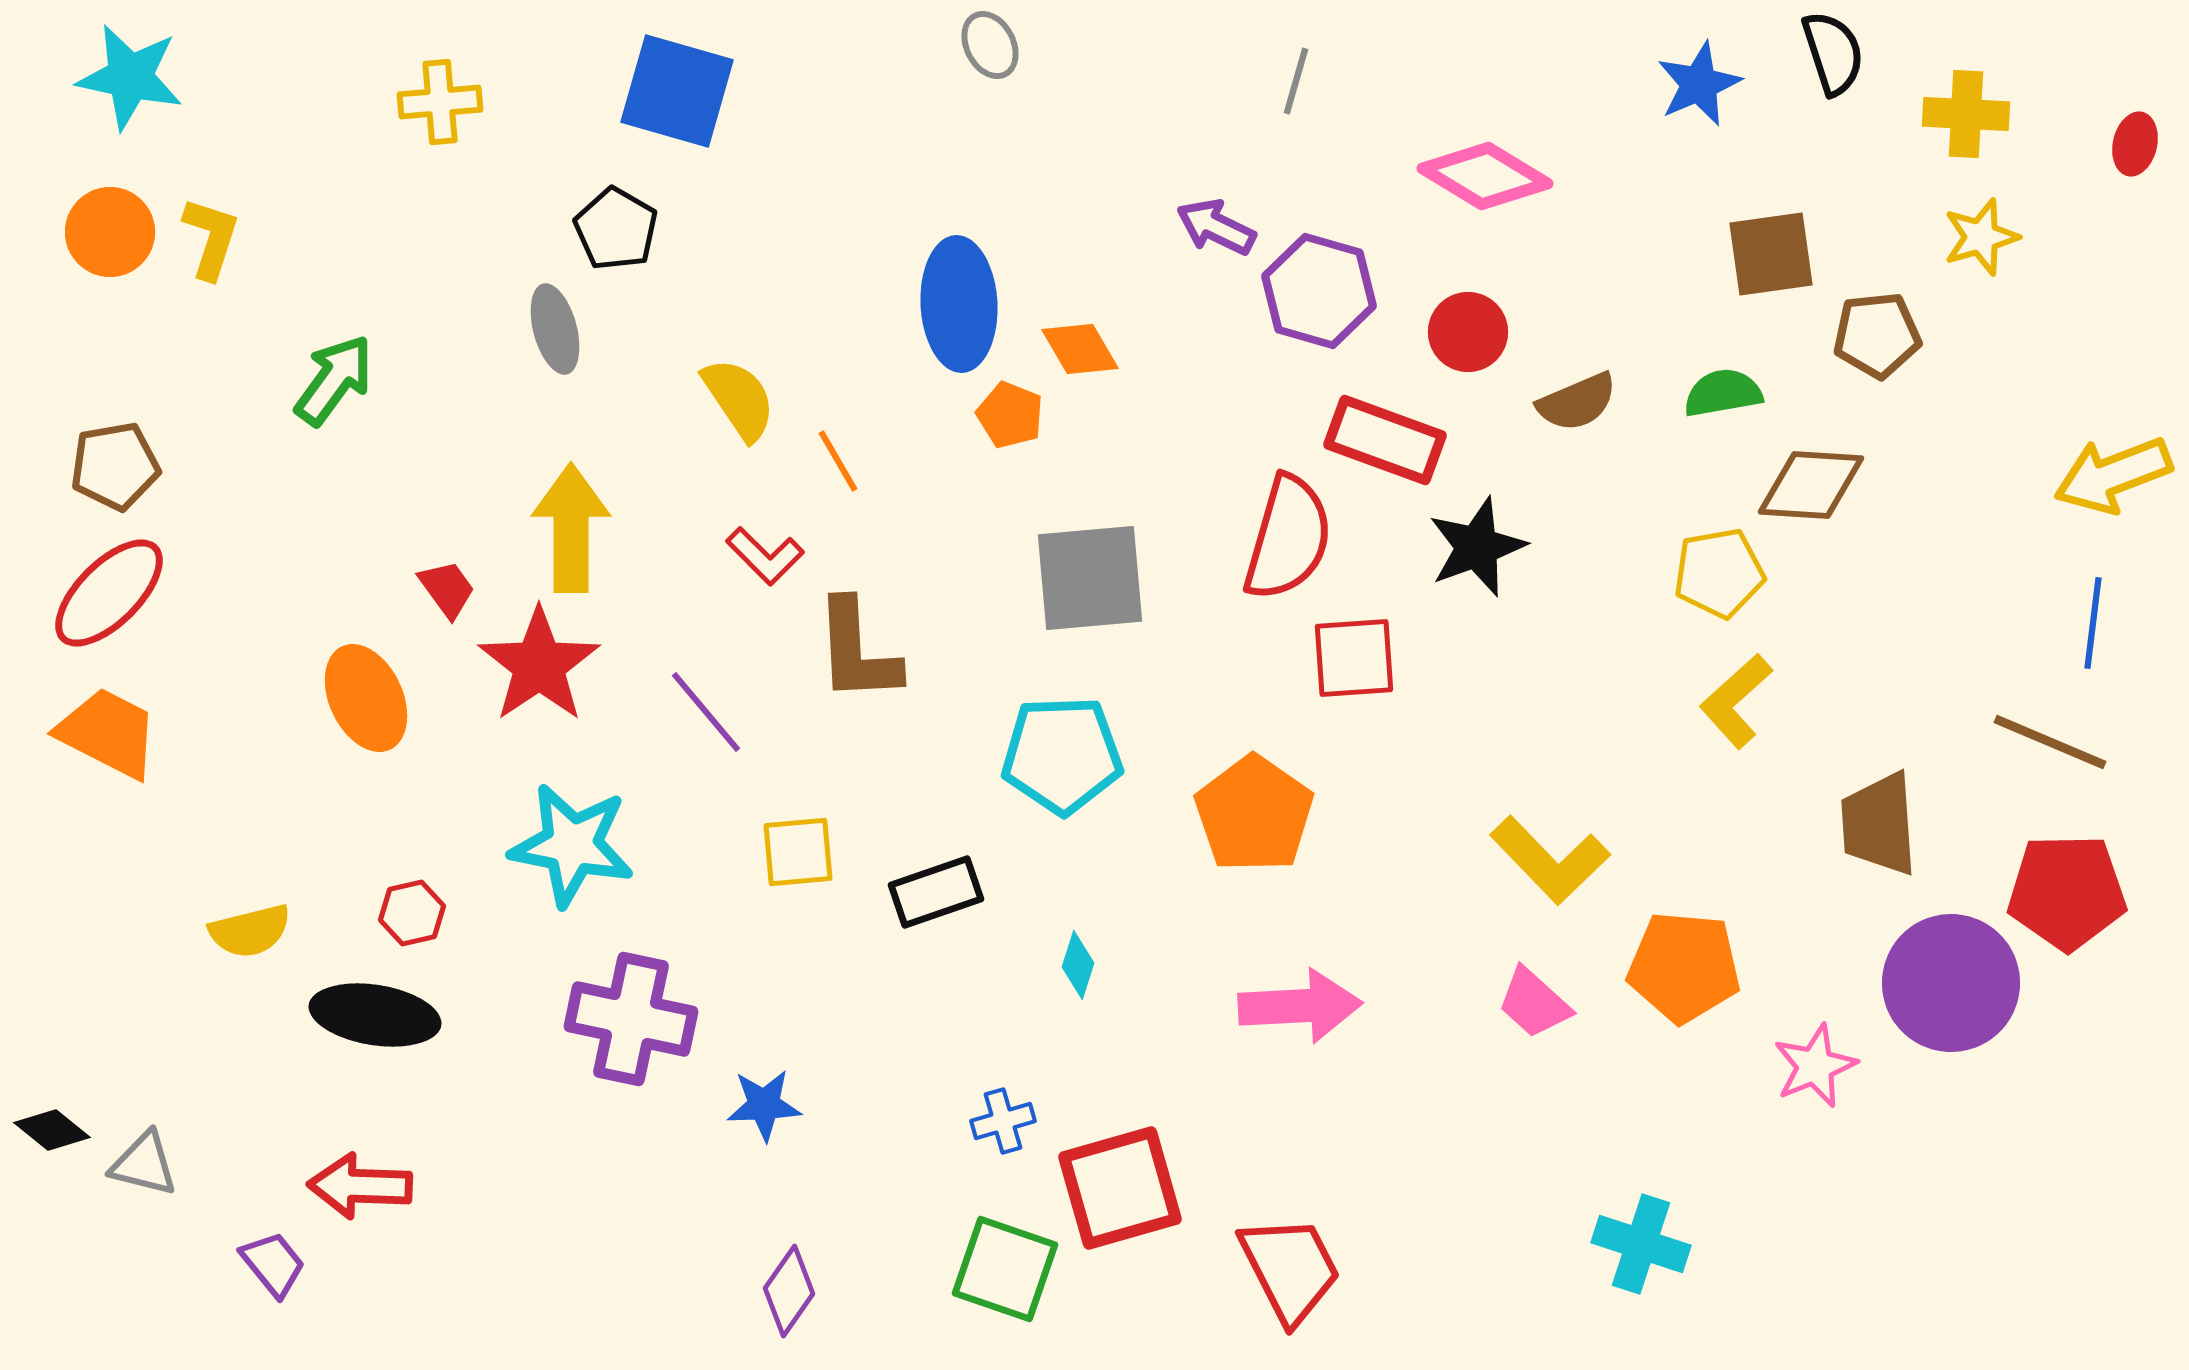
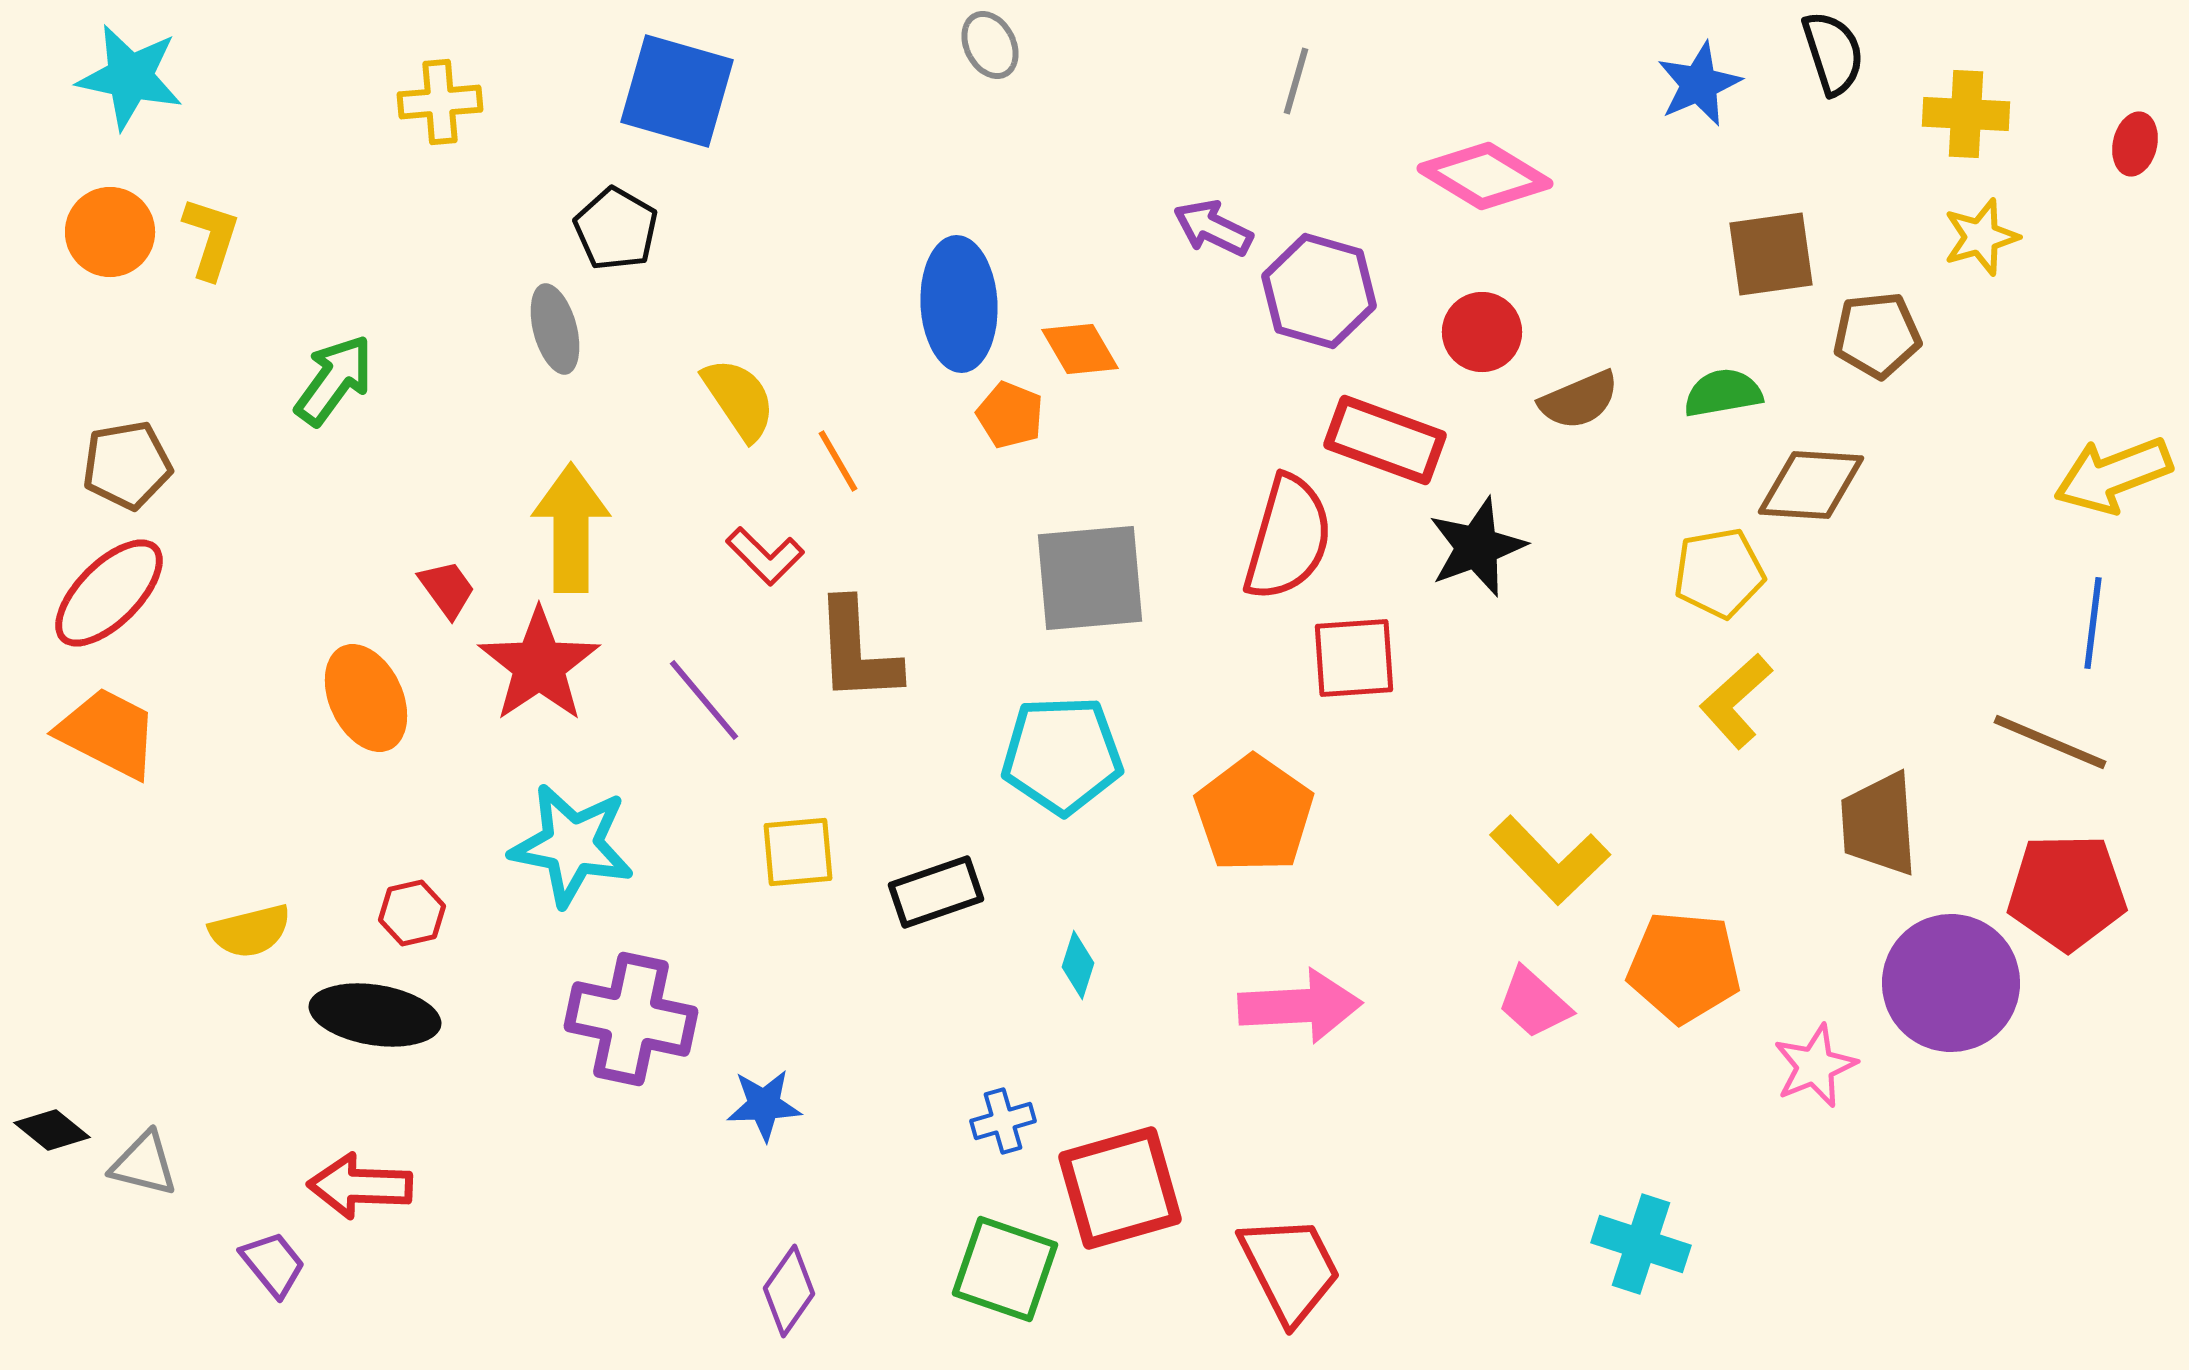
purple arrow at (1216, 227): moved 3 px left, 1 px down
red circle at (1468, 332): moved 14 px right
brown semicircle at (1577, 402): moved 2 px right, 2 px up
brown pentagon at (115, 466): moved 12 px right, 1 px up
purple line at (706, 712): moved 2 px left, 12 px up
